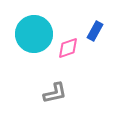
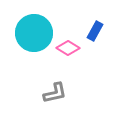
cyan circle: moved 1 px up
pink diamond: rotated 50 degrees clockwise
